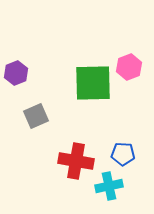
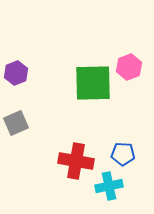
gray square: moved 20 px left, 7 px down
